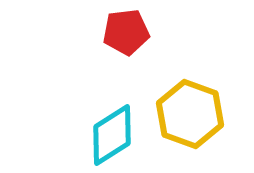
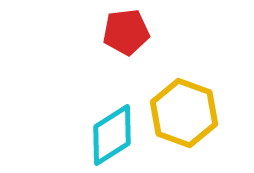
yellow hexagon: moved 6 px left, 1 px up
